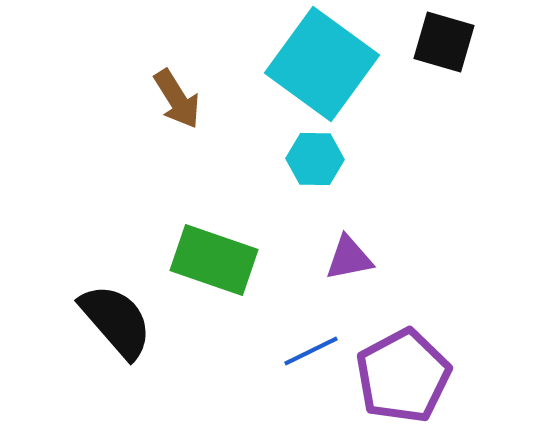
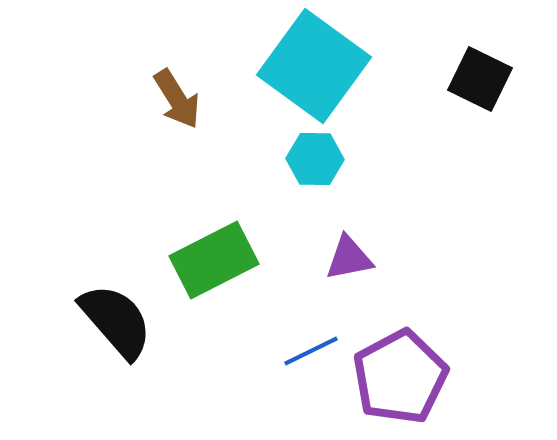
black square: moved 36 px right, 37 px down; rotated 10 degrees clockwise
cyan square: moved 8 px left, 2 px down
green rectangle: rotated 46 degrees counterclockwise
purple pentagon: moved 3 px left, 1 px down
